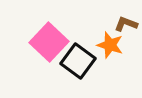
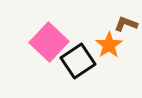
orange star: moved 1 px left; rotated 20 degrees clockwise
black square: rotated 20 degrees clockwise
